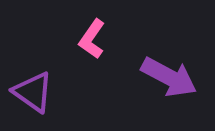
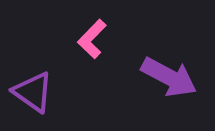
pink L-shape: rotated 9 degrees clockwise
